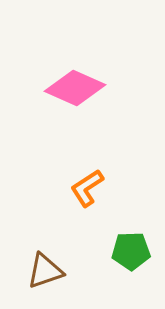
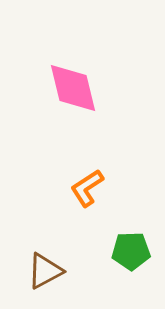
pink diamond: moved 2 px left; rotated 52 degrees clockwise
brown triangle: rotated 9 degrees counterclockwise
